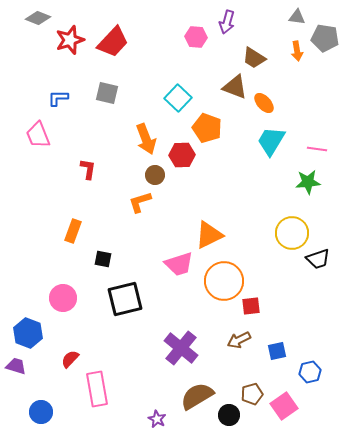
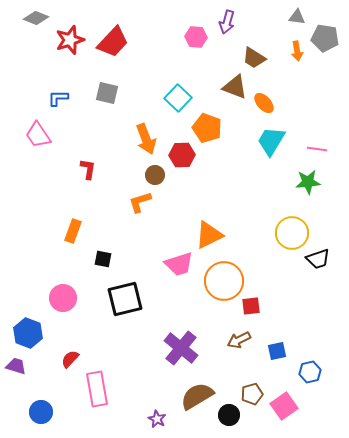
gray diamond at (38, 18): moved 2 px left
pink trapezoid at (38, 135): rotated 12 degrees counterclockwise
